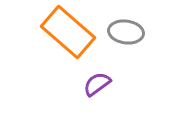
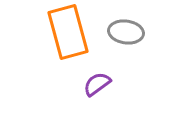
orange rectangle: rotated 34 degrees clockwise
